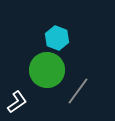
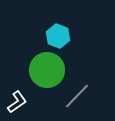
cyan hexagon: moved 1 px right, 2 px up
gray line: moved 1 px left, 5 px down; rotated 8 degrees clockwise
